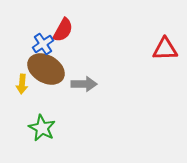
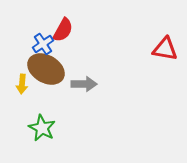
red triangle: rotated 12 degrees clockwise
